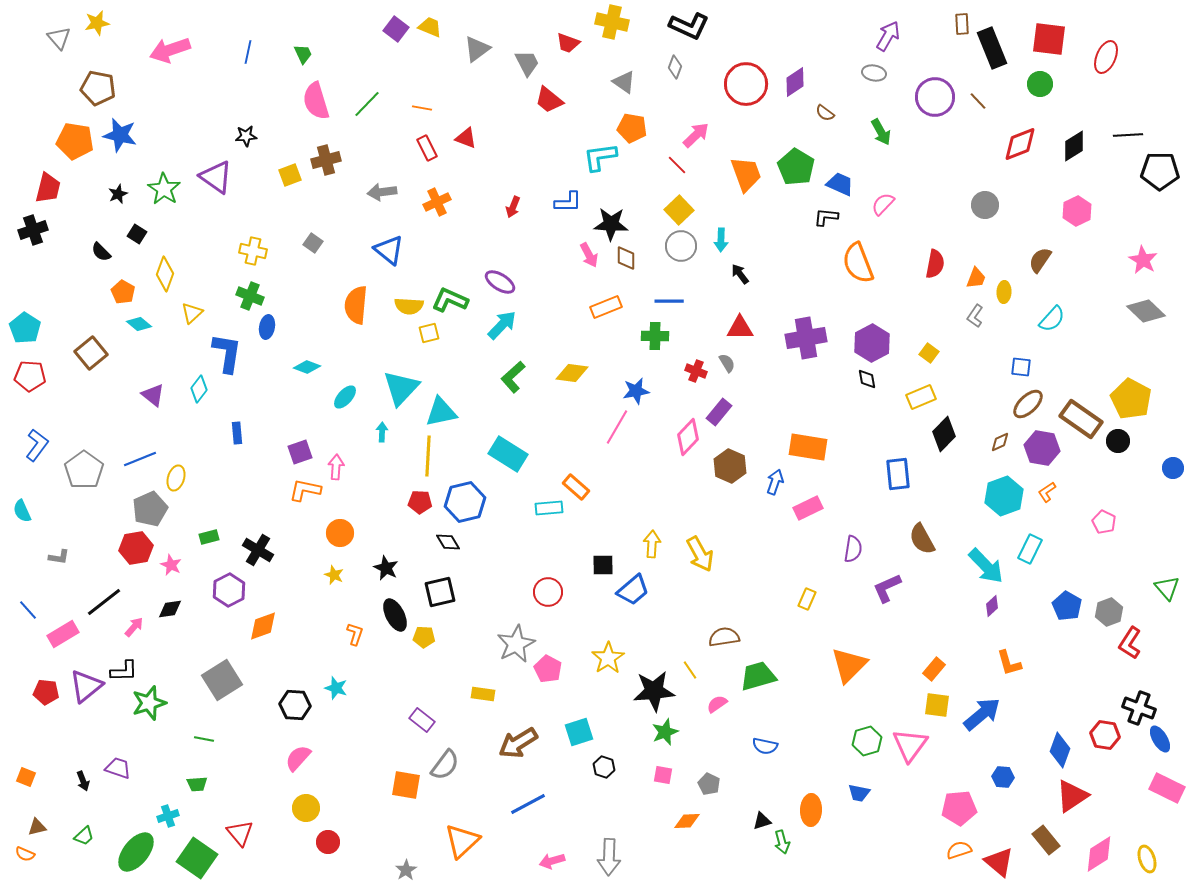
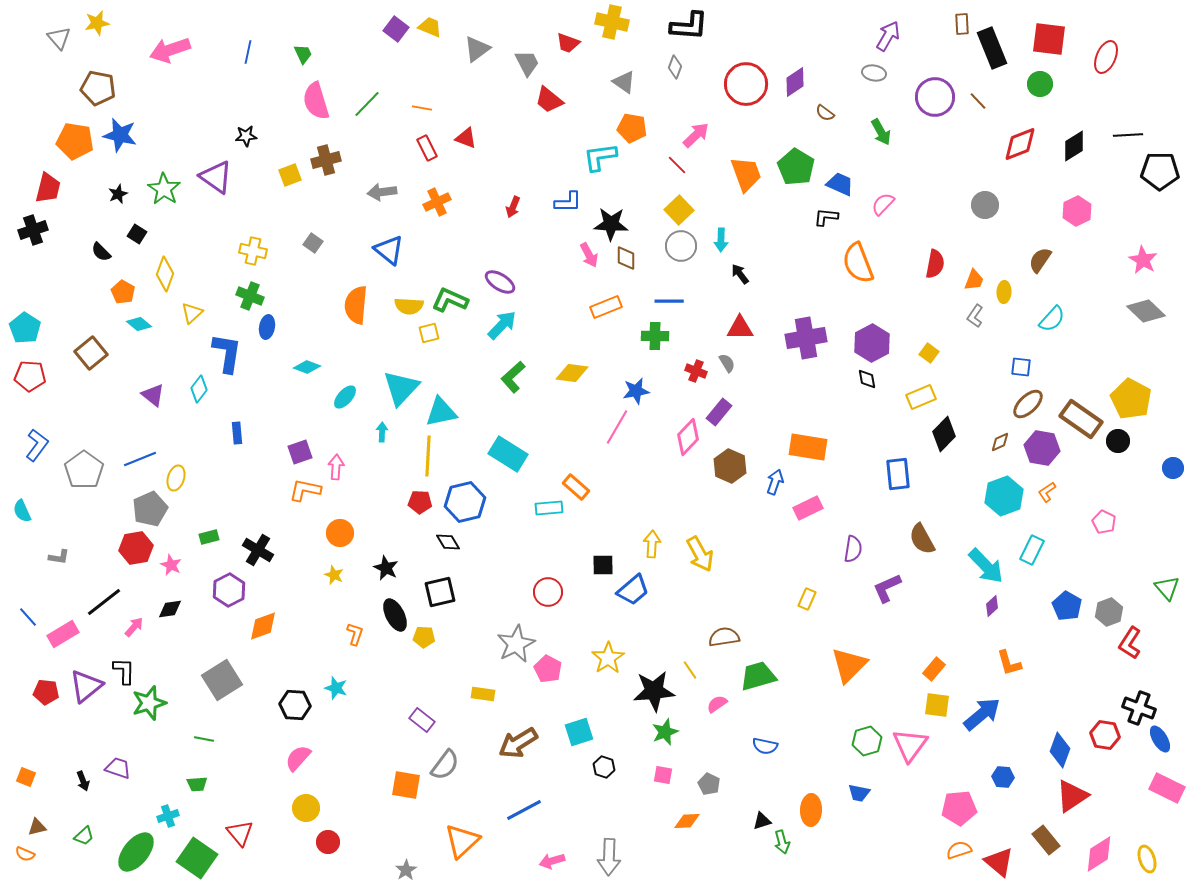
black L-shape at (689, 26): rotated 21 degrees counterclockwise
orange trapezoid at (976, 278): moved 2 px left, 2 px down
cyan rectangle at (1030, 549): moved 2 px right, 1 px down
blue line at (28, 610): moved 7 px down
black L-shape at (124, 671): rotated 88 degrees counterclockwise
blue line at (528, 804): moved 4 px left, 6 px down
